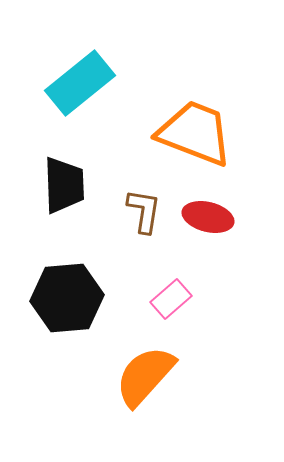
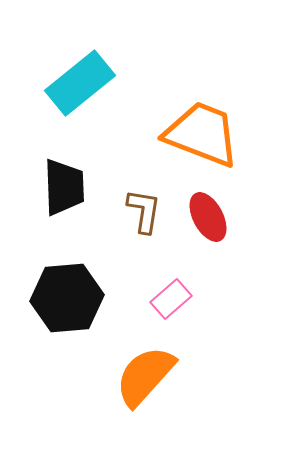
orange trapezoid: moved 7 px right, 1 px down
black trapezoid: moved 2 px down
red ellipse: rotated 48 degrees clockwise
